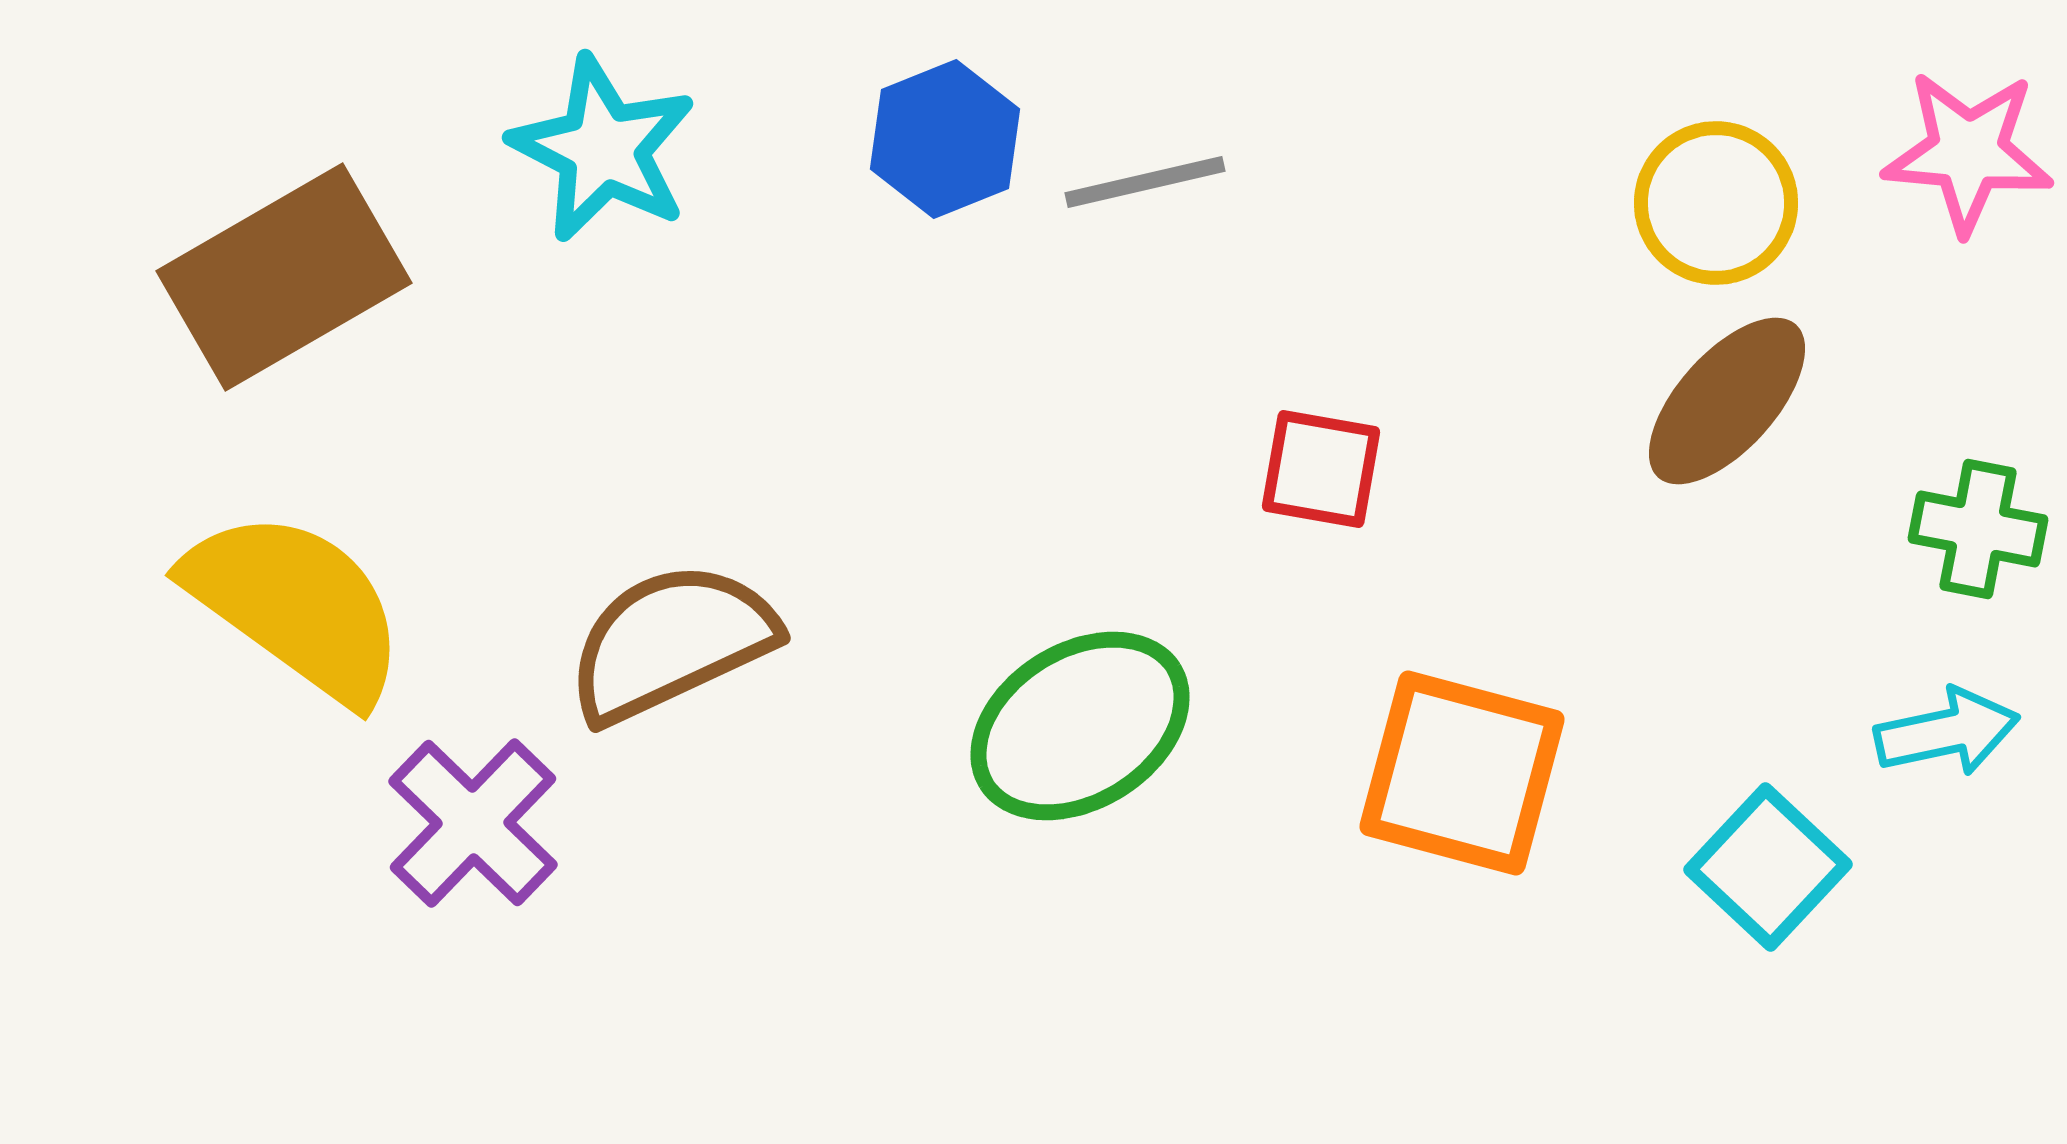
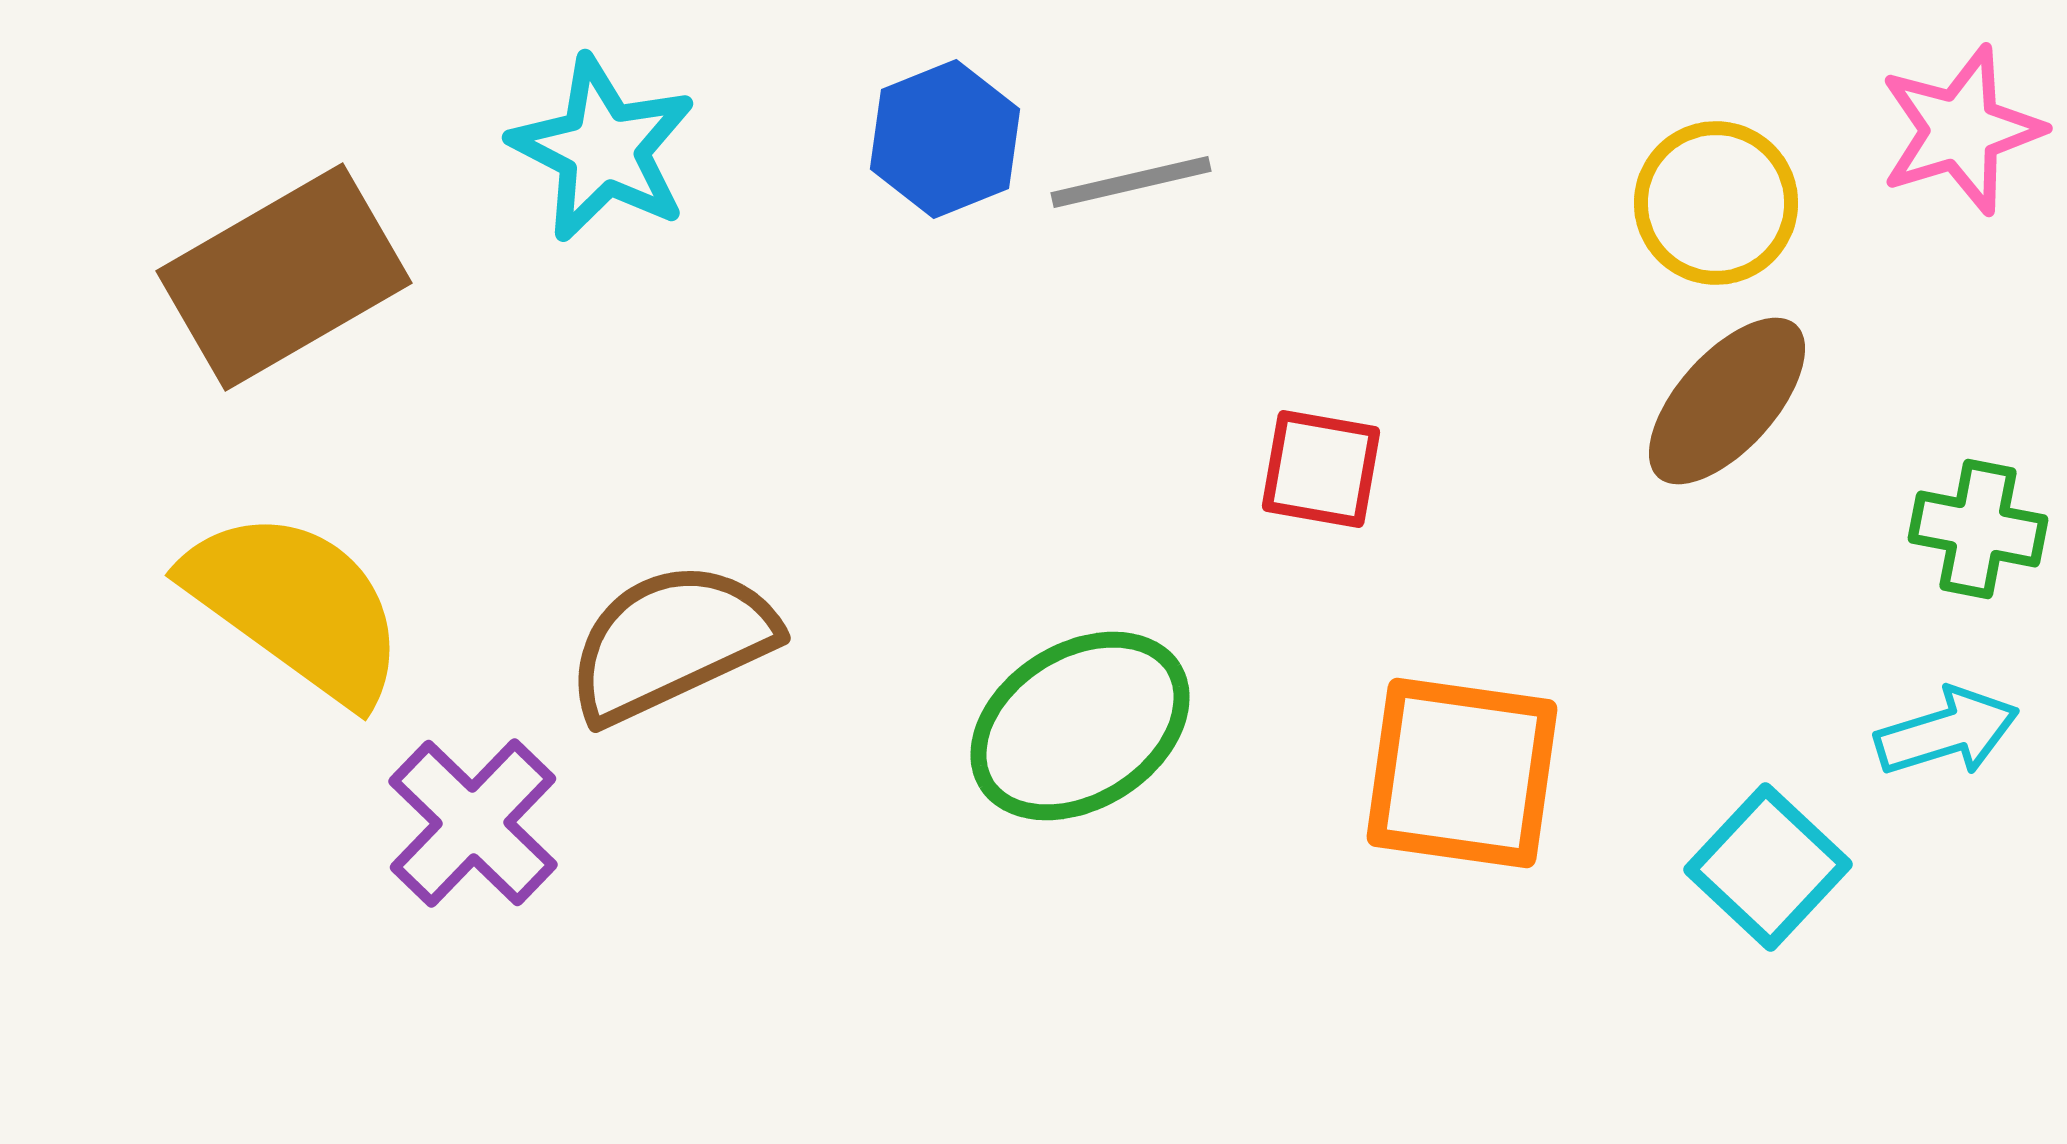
pink star: moved 7 px left, 22 px up; rotated 22 degrees counterclockwise
gray line: moved 14 px left
cyan arrow: rotated 5 degrees counterclockwise
orange square: rotated 7 degrees counterclockwise
